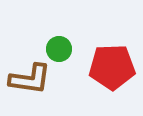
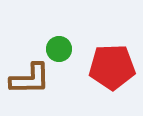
brown L-shape: rotated 9 degrees counterclockwise
